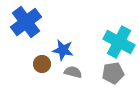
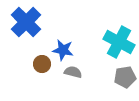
blue cross: rotated 8 degrees counterclockwise
gray pentagon: moved 12 px right, 4 px down
